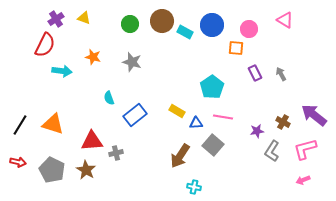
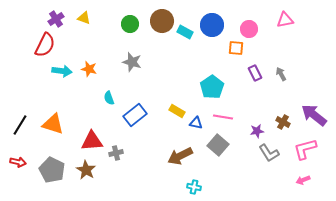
pink triangle: rotated 42 degrees counterclockwise
orange star: moved 4 px left, 12 px down
blue triangle: rotated 16 degrees clockwise
gray square: moved 5 px right
gray L-shape: moved 3 px left, 2 px down; rotated 65 degrees counterclockwise
brown arrow: rotated 30 degrees clockwise
